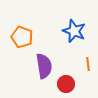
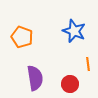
purple semicircle: moved 9 px left, 12 px down
red circle: moved 4 px right
